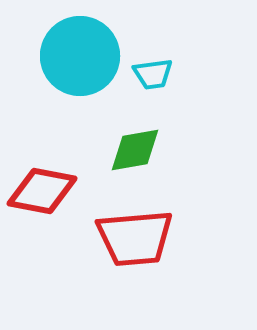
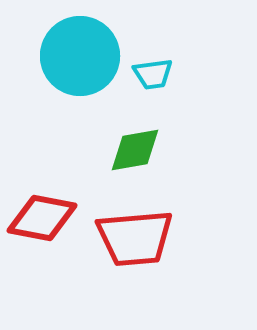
red diamond: moved 27 px down
